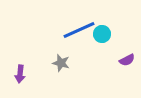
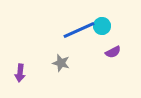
cyan circle: moved 8 px up
purple semicircle: moved 14 px left, 8 px up
purple arrow: moved 1 px up
